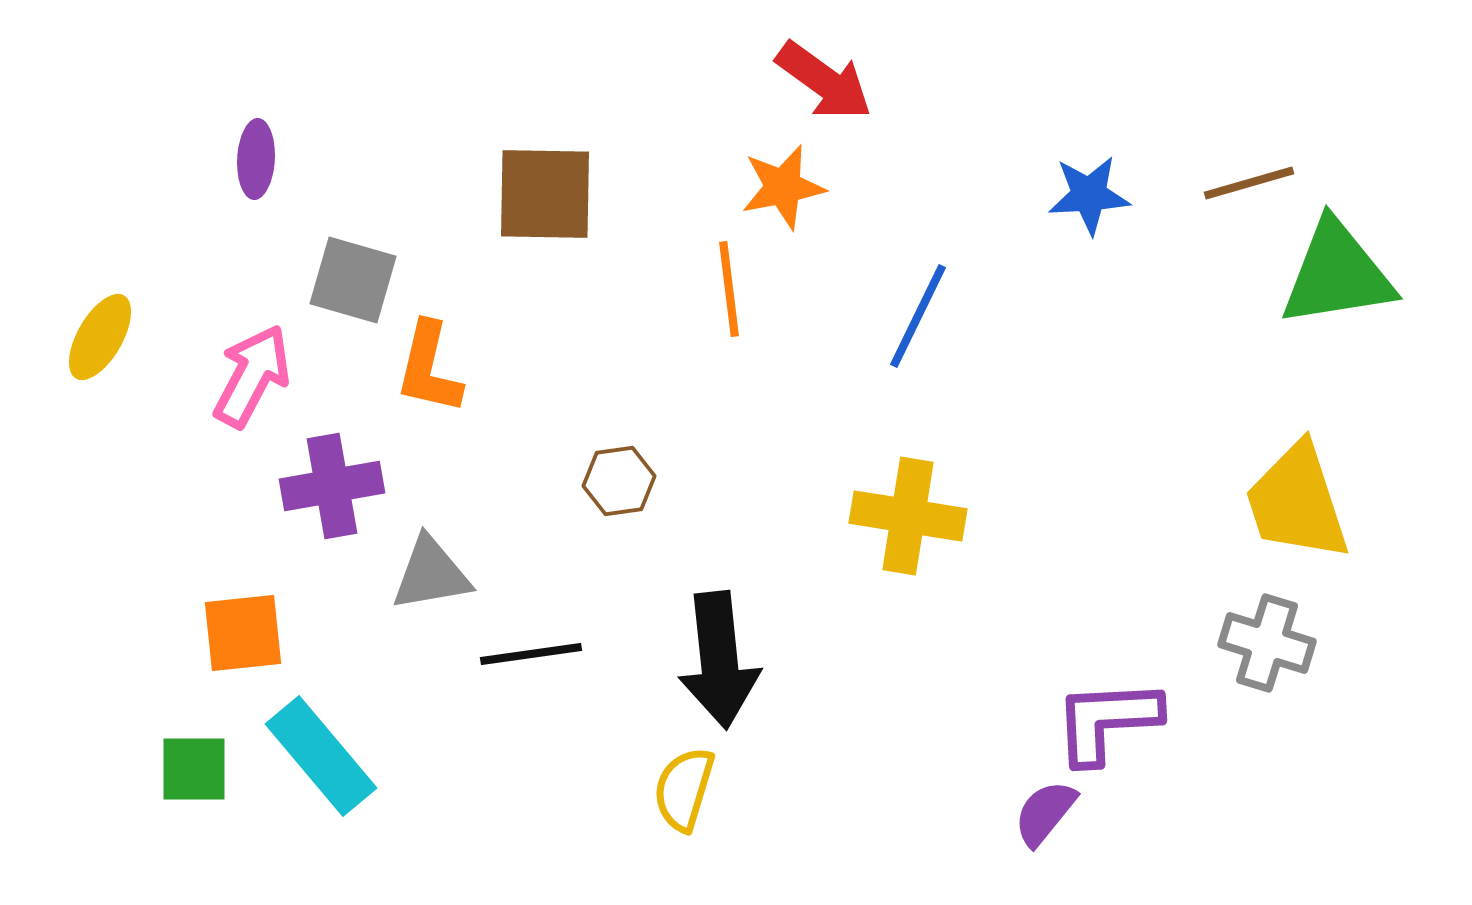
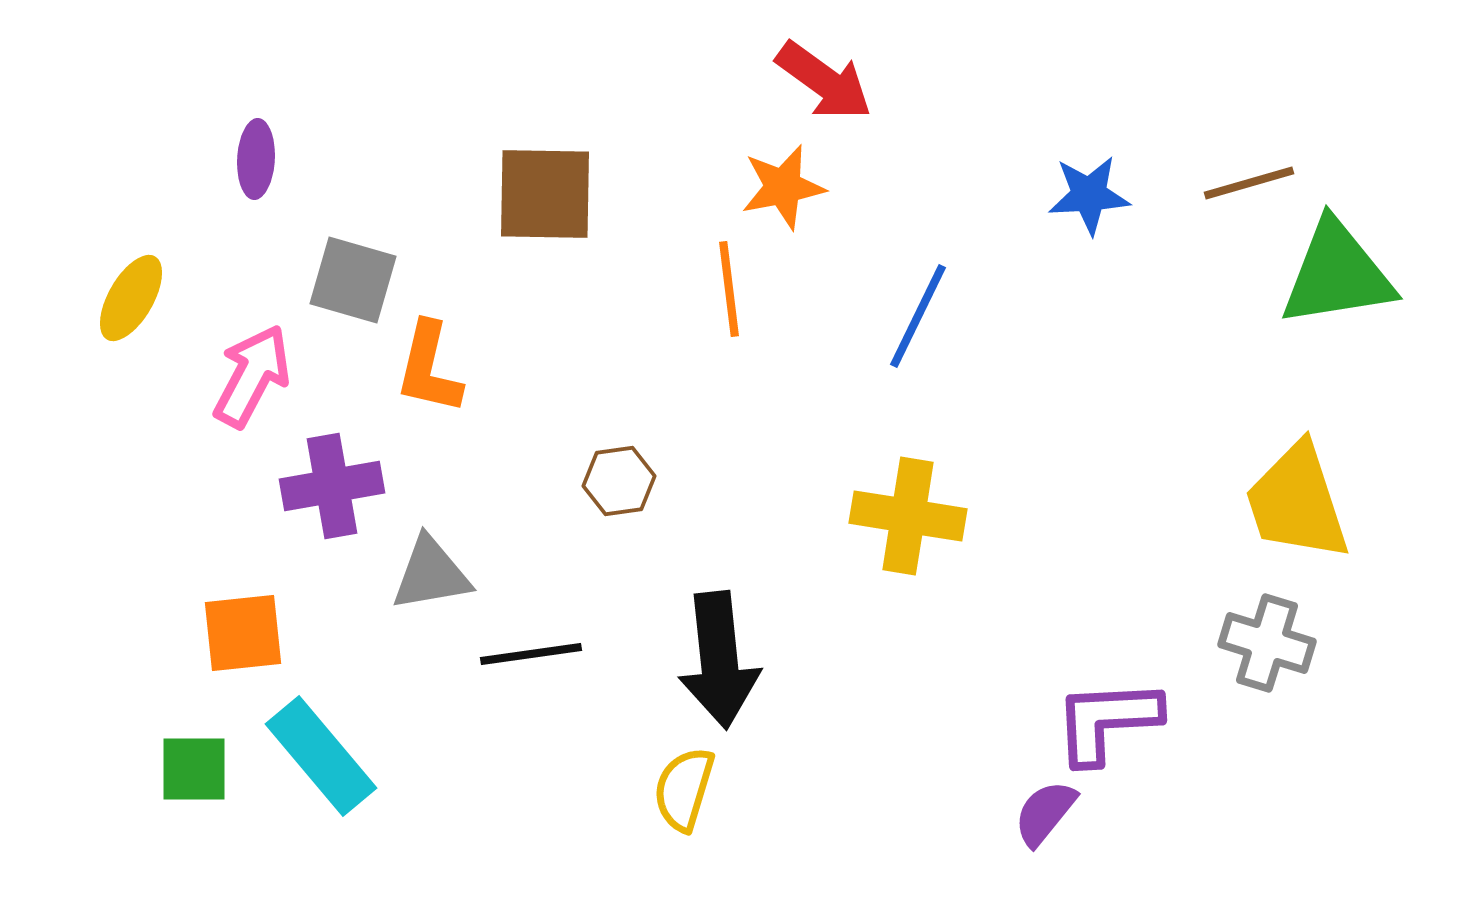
yellow ellipse: moved 31 px right, 39 px up
